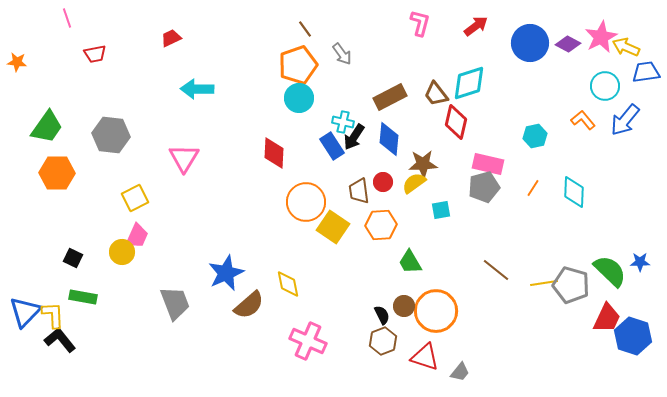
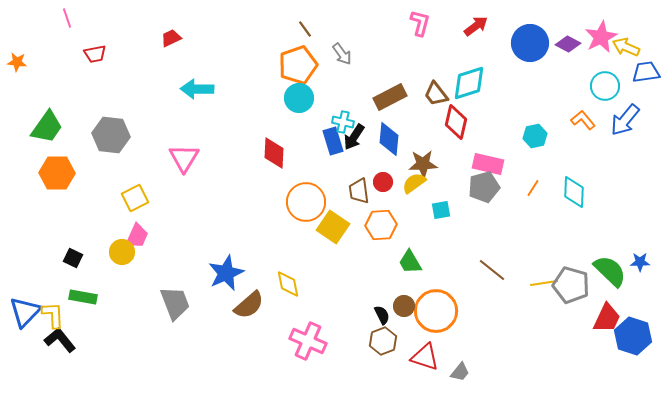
blue rectangle at (332, 146): moved 1 px right, 5 px up; rotated 16 degrees clockwise
brown line at (496, 270): moved 4 px left
